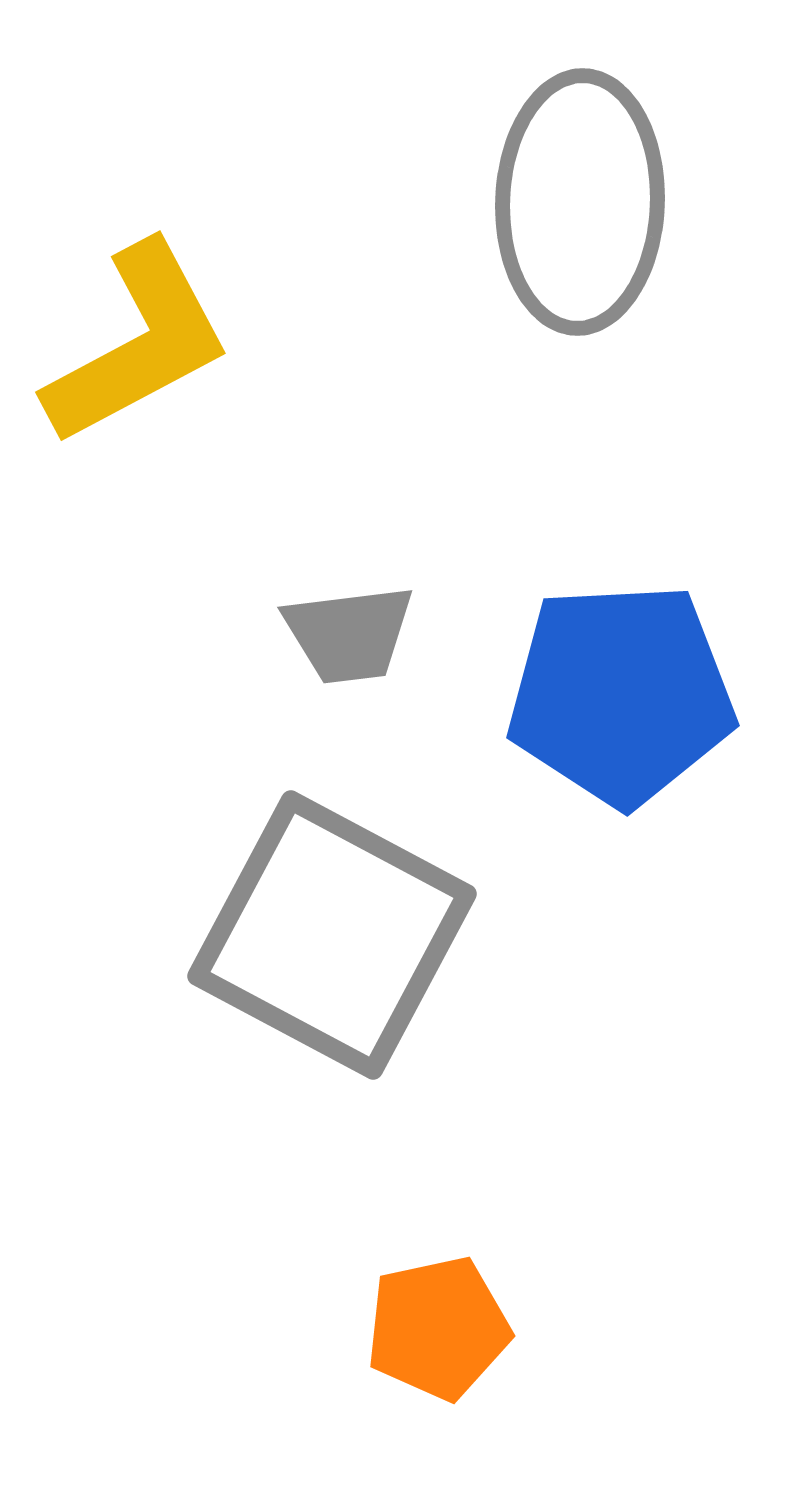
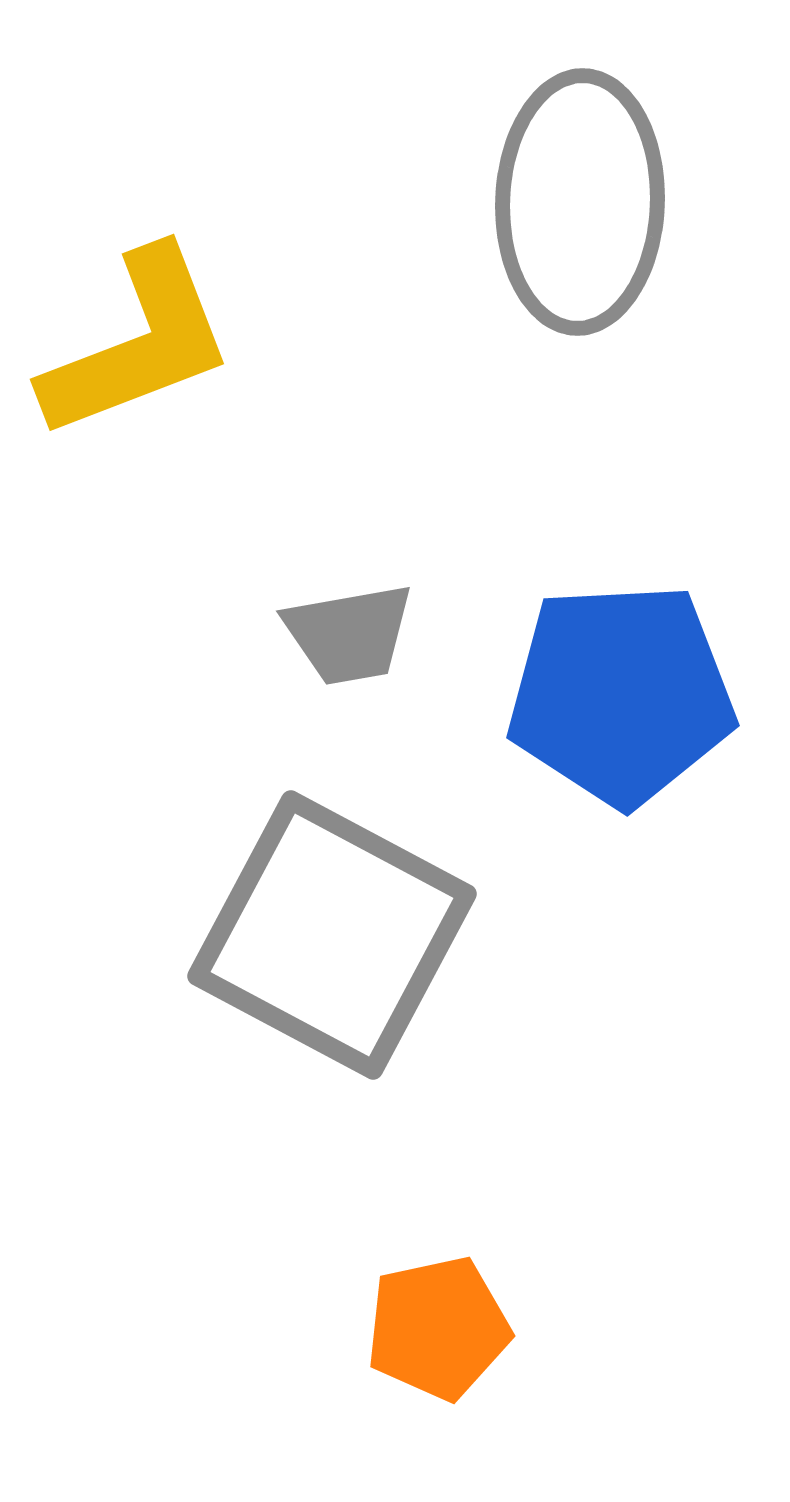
yellow L-shape: rotated 7 degrees clockwise
gray trapezoid: rotated 3 degrees counterclockwise
